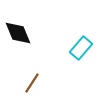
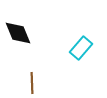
brown line: rotated 35 degrees counterclockwise
